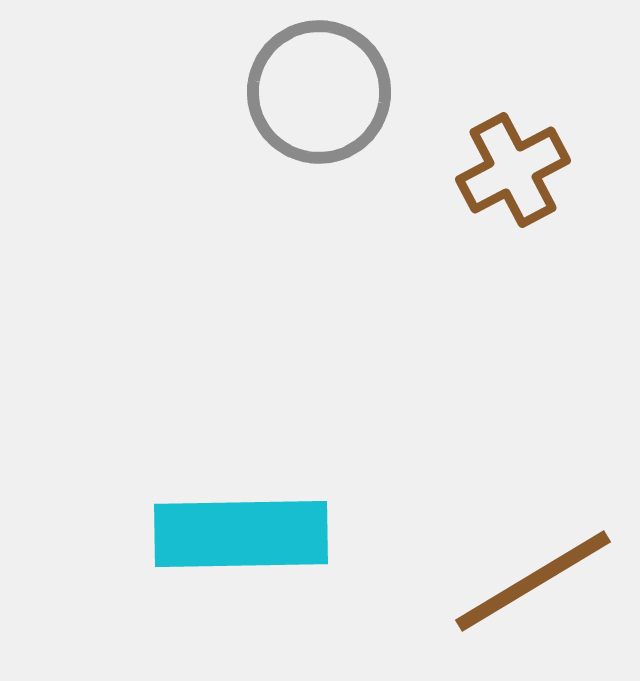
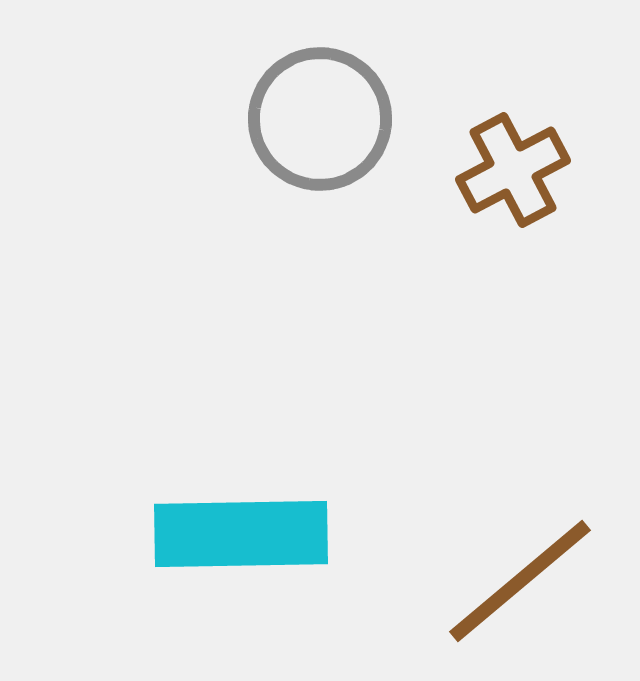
gray circle: moved 1 px right, 27 px down
brown line: moved 13 px left; rotated 9 degrees counterclockwise
